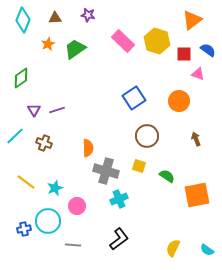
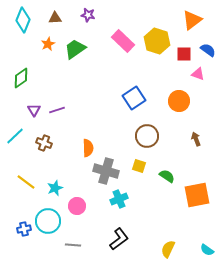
yellow semicircle: moved 5 px left, 1 px down
